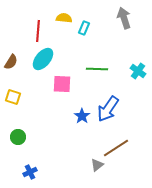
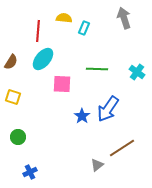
cyan cross: moved 1 px left, 1 px down
brown line: moved 6 px right
